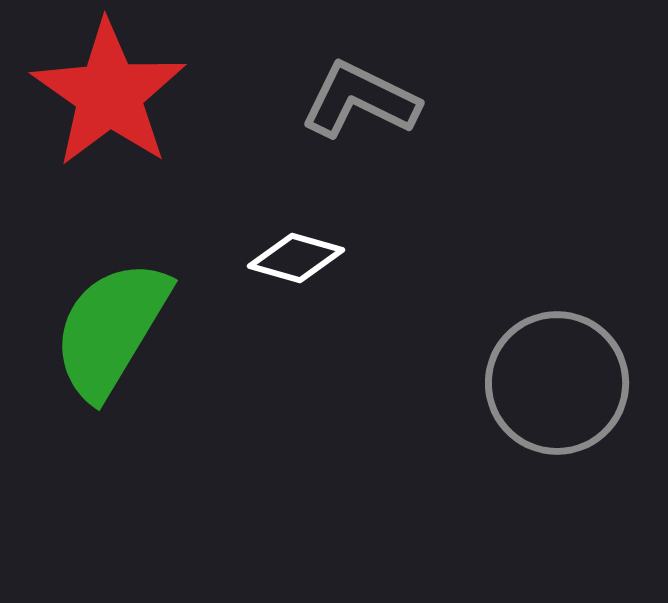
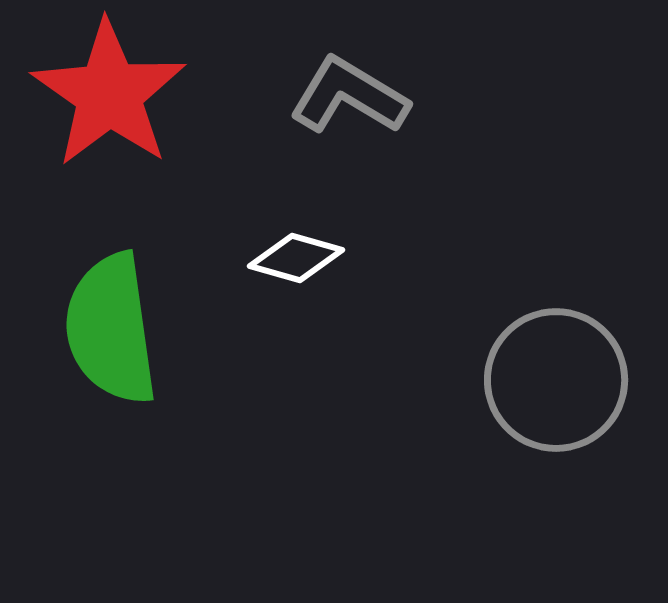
gray L-shape: moved 11 px left, 4 px up; rotated 5 degrees clockwise
green semicircle: rotated 39 degrees counterclockwise
gray circle: moved 1 px left, 3 px up
